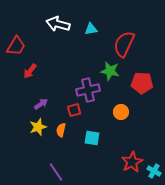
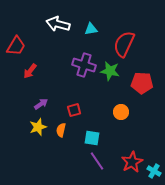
purple cross: moved 4 px left, 25 px up; rotated 30 degrees clockwise
purple line: moved 41 px right, 11 px up
